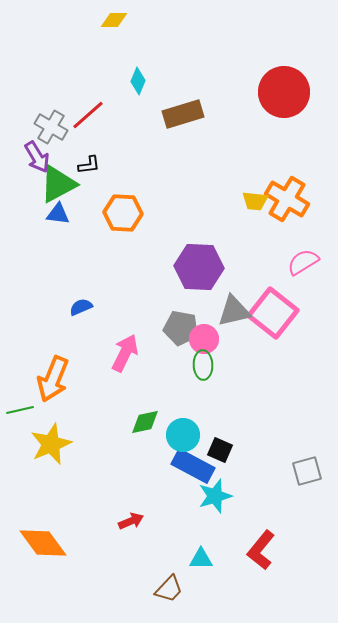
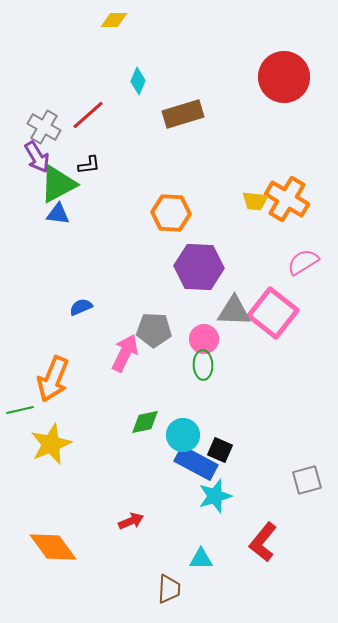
red circle: moved 15 px up
gray cross: moved 7 px left
orange hexagon: moved 48 px right
gray triangle: rotated 15 degrees clockwise
gray pentagon: moved 27 px left, 2 px down; rotated 8 degrees counterclockwise
blue rectangle: moved 3 px right, 3 px up
gray square: moved 9 px down
orange diamond: moved 10 px right, 4 px down
red L-shape: moved 2 px right, 8 px up
brown trapezoid: rotated 40 degrees counterclockwise
